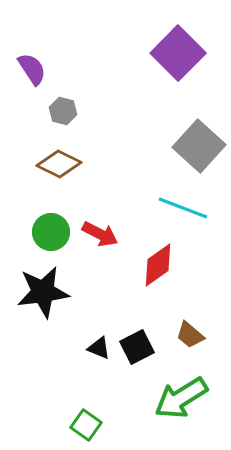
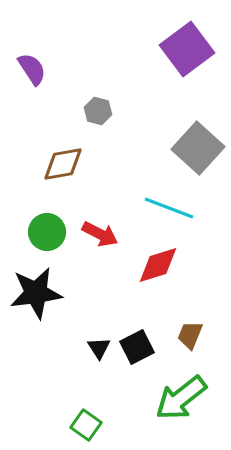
purple square: moved 9 px right, 4 px up; rotated 8 degrees clockwise
gray hexagon: moved 35 px right
gray square: moved 1 px left, 2 px down
brown diamond: moved 4 px right; rotated 36 degrees counterclockwise
cyan line: moved 14 px left
green circle: moved 4 px left
red diamond: rotated 18 degrees clockwise
black star: moved 7 px left, 1 px down
brown trapezoid: rotated 72 degrees clockwise
black triangle: rotated 35 degrees clockwise
green arrow: rotated 6 degrees counterclockwise
